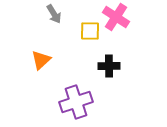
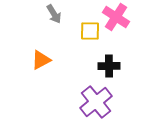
orange triangle: rotated 15 degrees clockwise
purple cross: moved 20 px right; rotated 20 degrees counterclockwise
